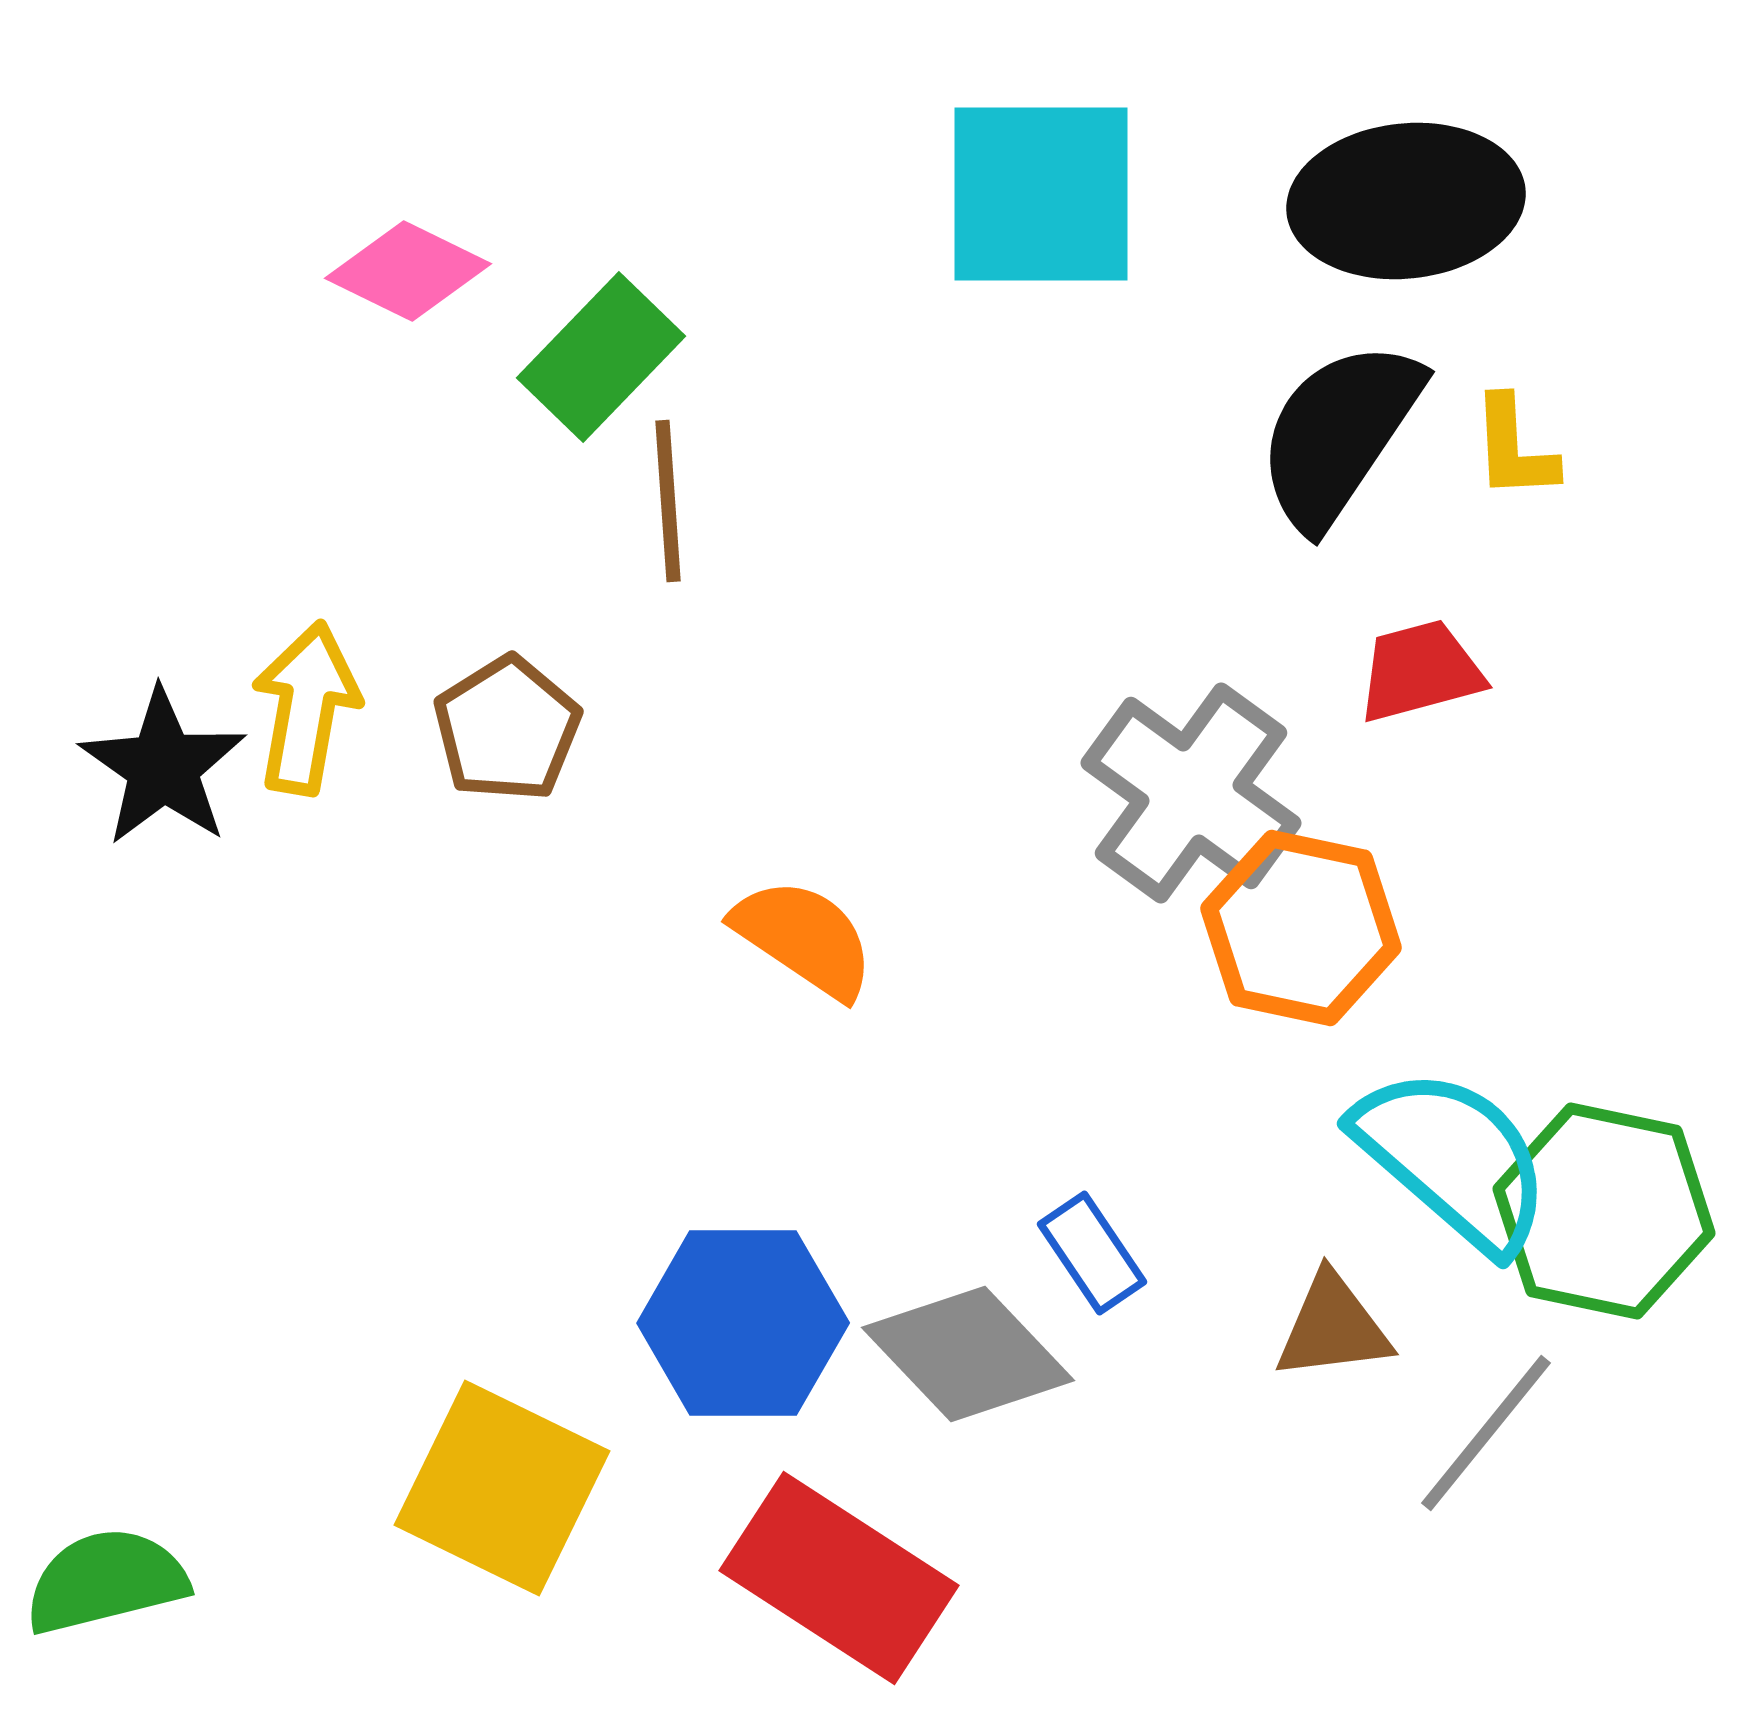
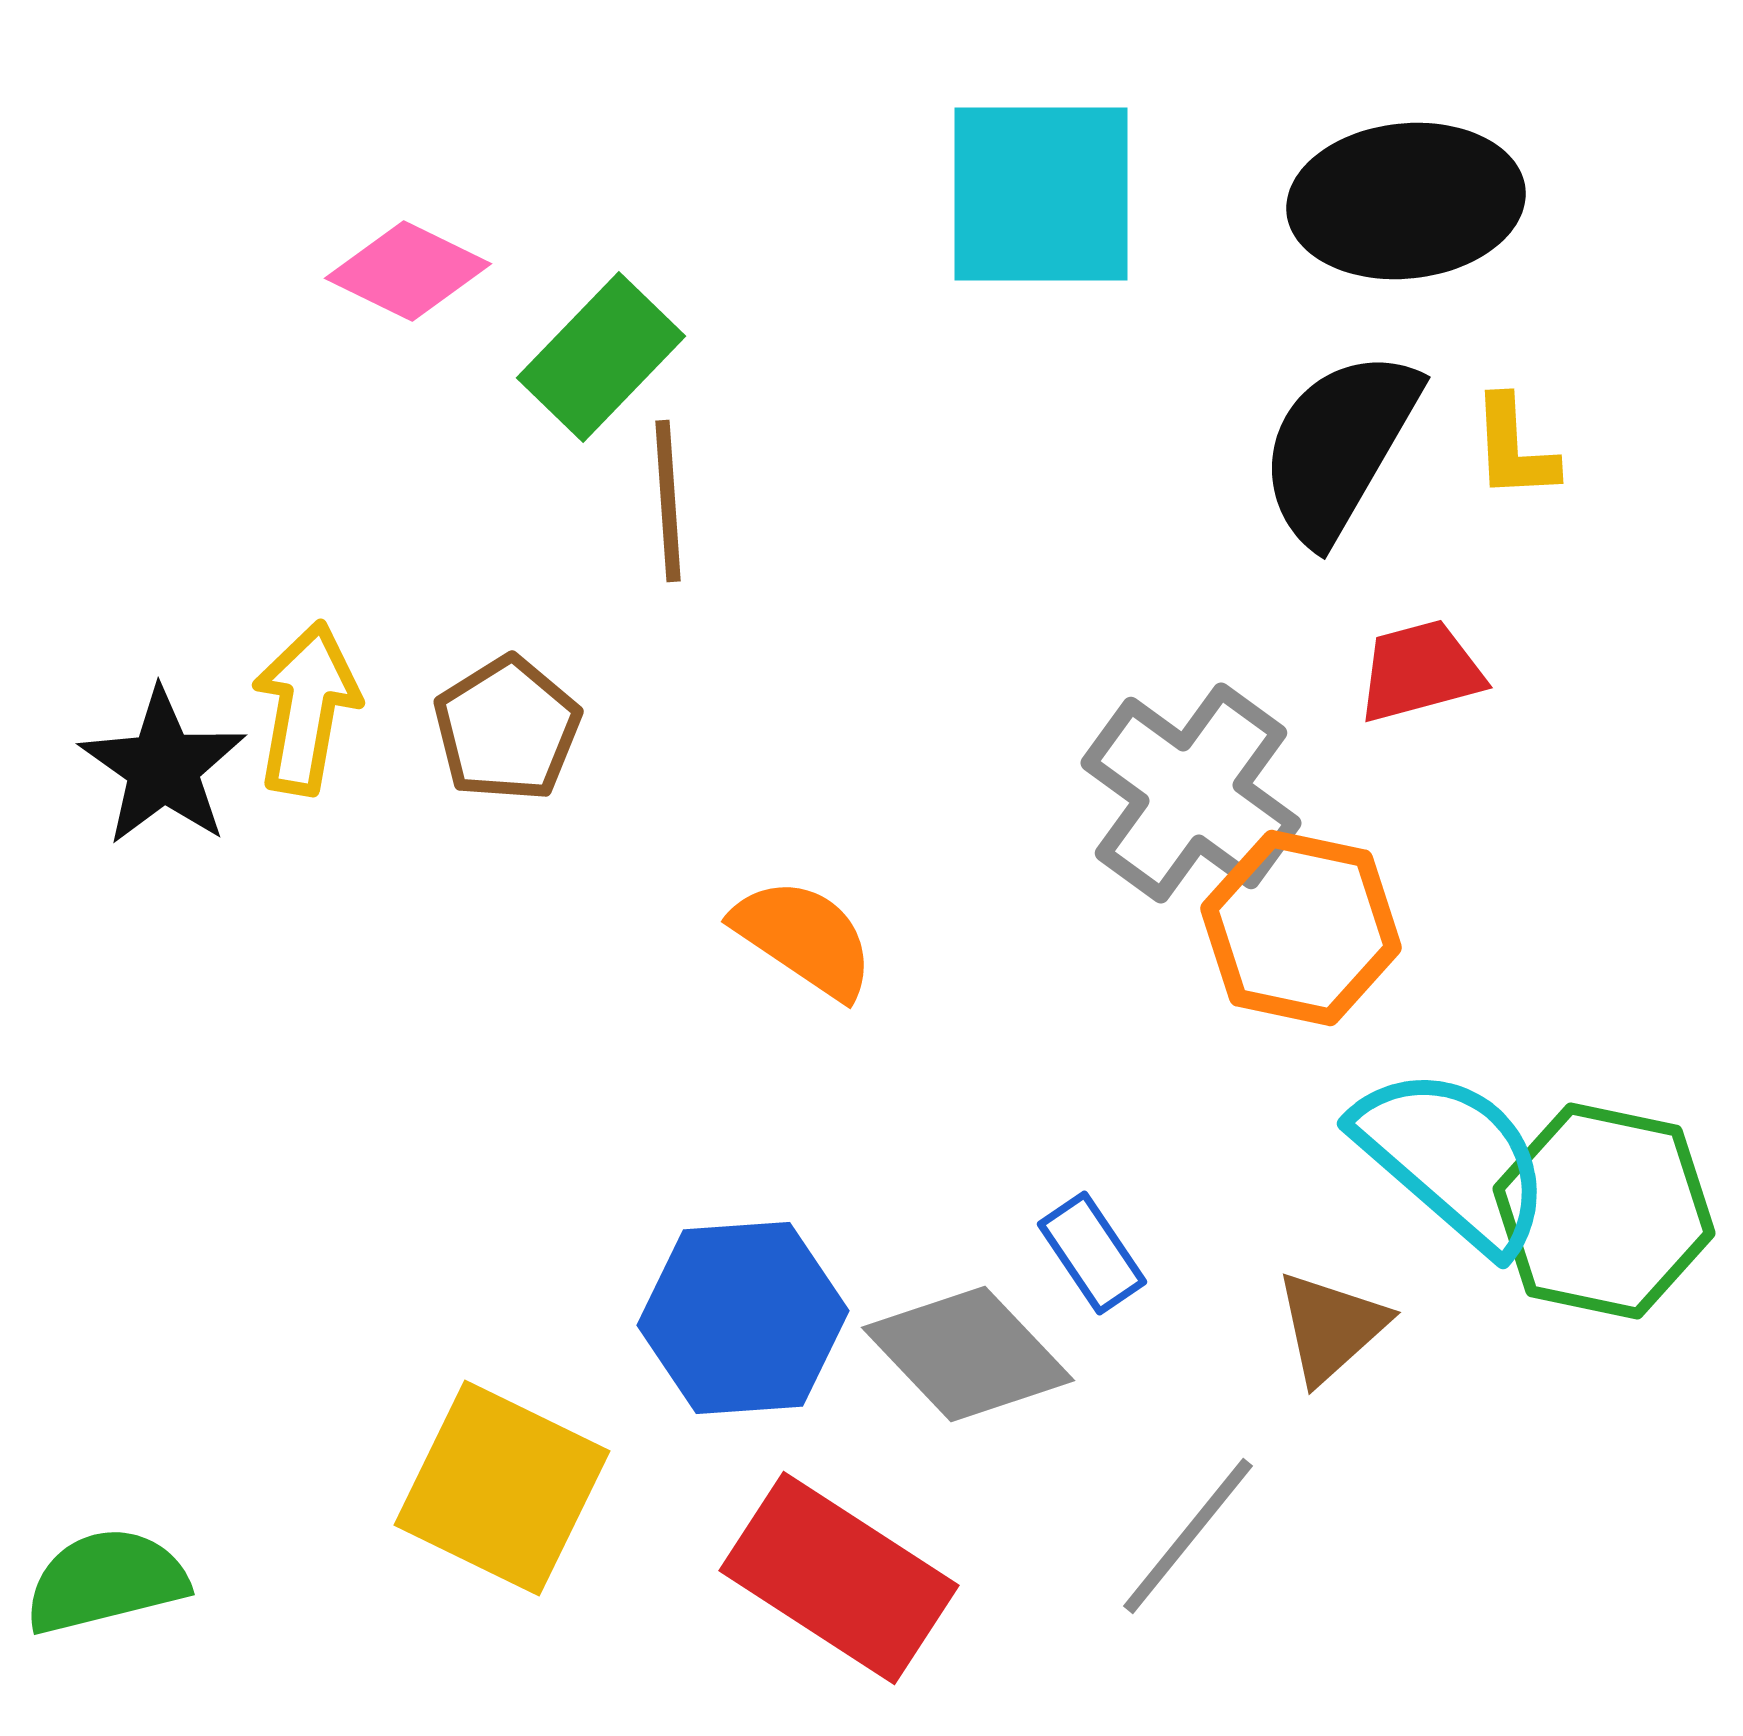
black semicircle: moved 12 px down; rotated 4 degrees counterclockwise
blue hexagon: moved 5 px up; rotated 4 degrees counterclockwise
brown triangle: moved 2 px left; rotated 35 degrees counterclockwise
gray line: moved 298 px left, 103 px down
